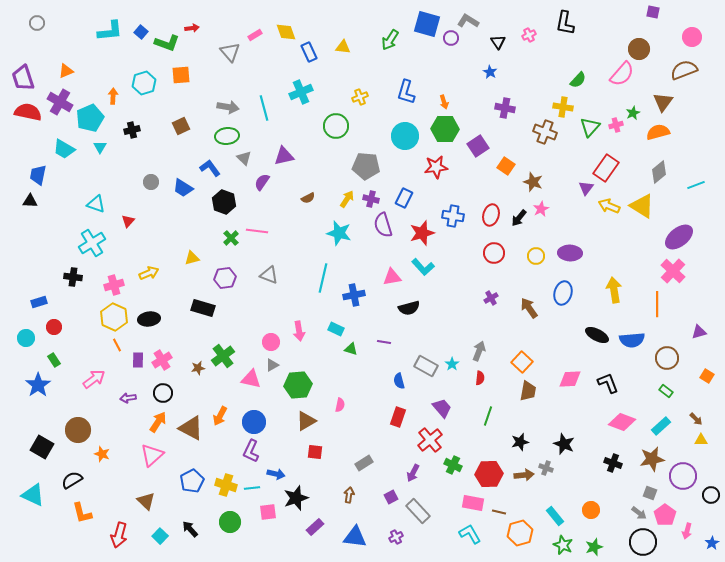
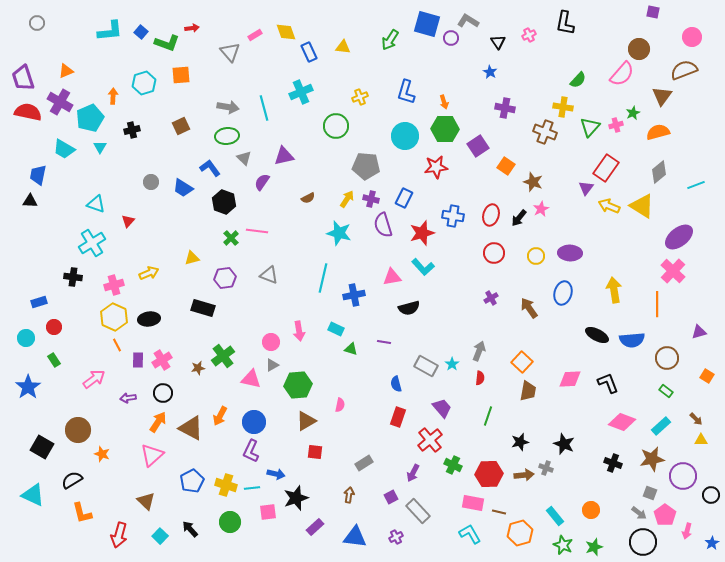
brown triangle at (663, 102): moved 1 px left, 6 px up
blue semicircle at (399, 381): moved 3 px left, 3 px down
blue star at (38, 385): moved 10 px left, 2 px down
